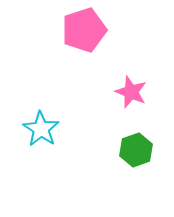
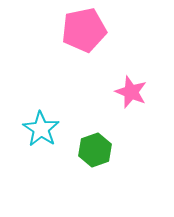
pink pentagon: rotated 6 degrees clockwise
green hexagon: moved 41 px left
